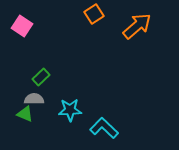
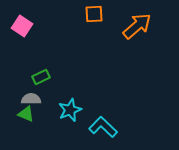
orange square: rotated 30 degrees clockwise
green rectangle: rotated 18 degrees clockwise
gray semicircle: moved 3 px left
cyan star: rotated 20 degrees counterclockwise
green triangle: moved 1 px right
cyan L-shape: moved 1 px left, 1 px up
